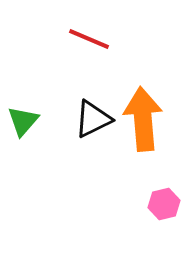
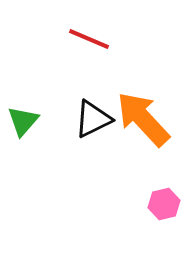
orange arrow: rotated 38 degrees counterclockwise
